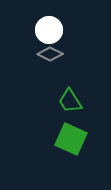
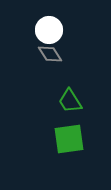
gray diamond: rotated 30 degrees clockwise
green square: moved 2 px left; rotated 32 degrees counterclockwise
